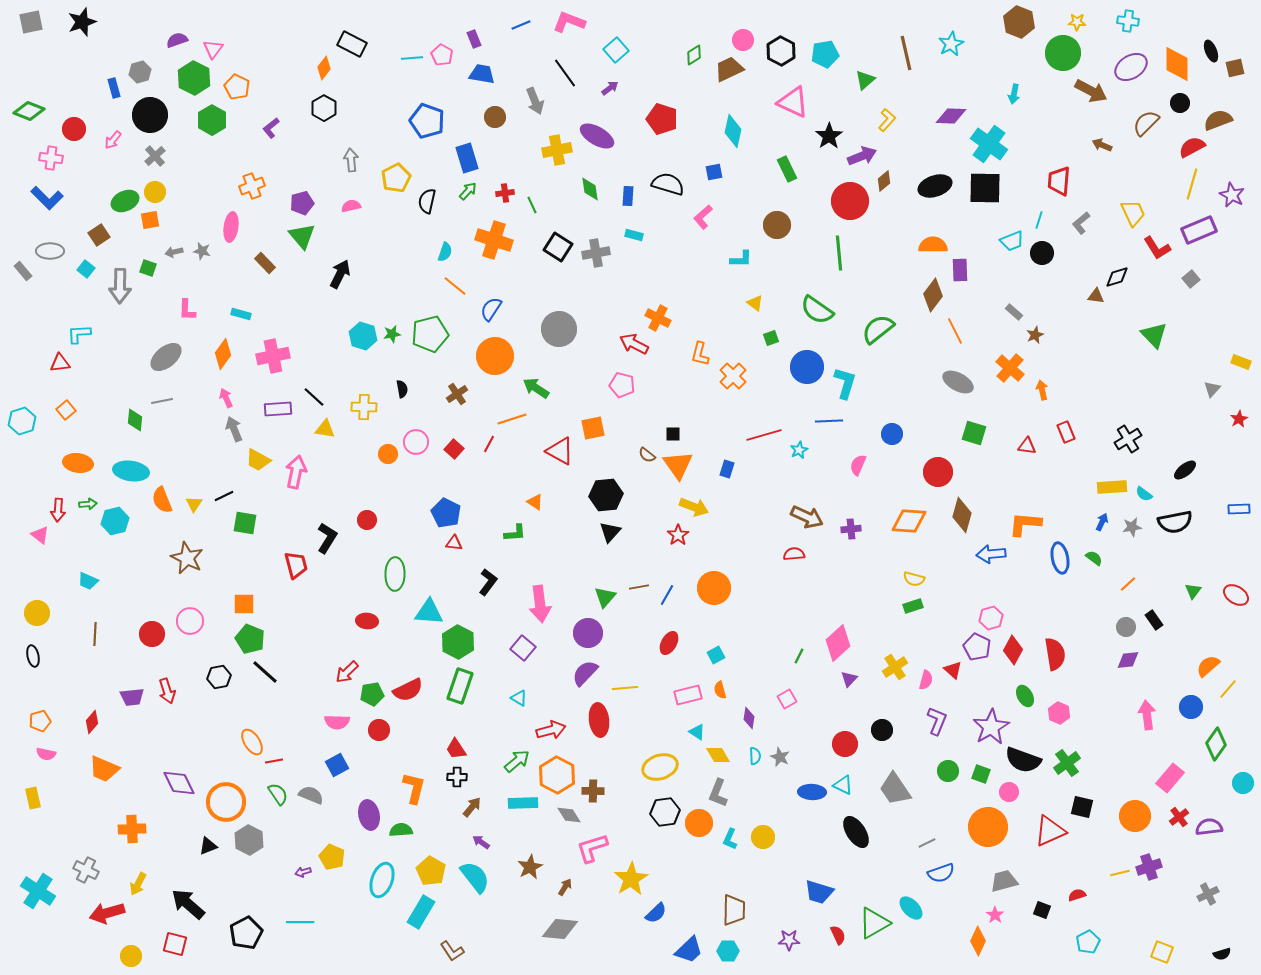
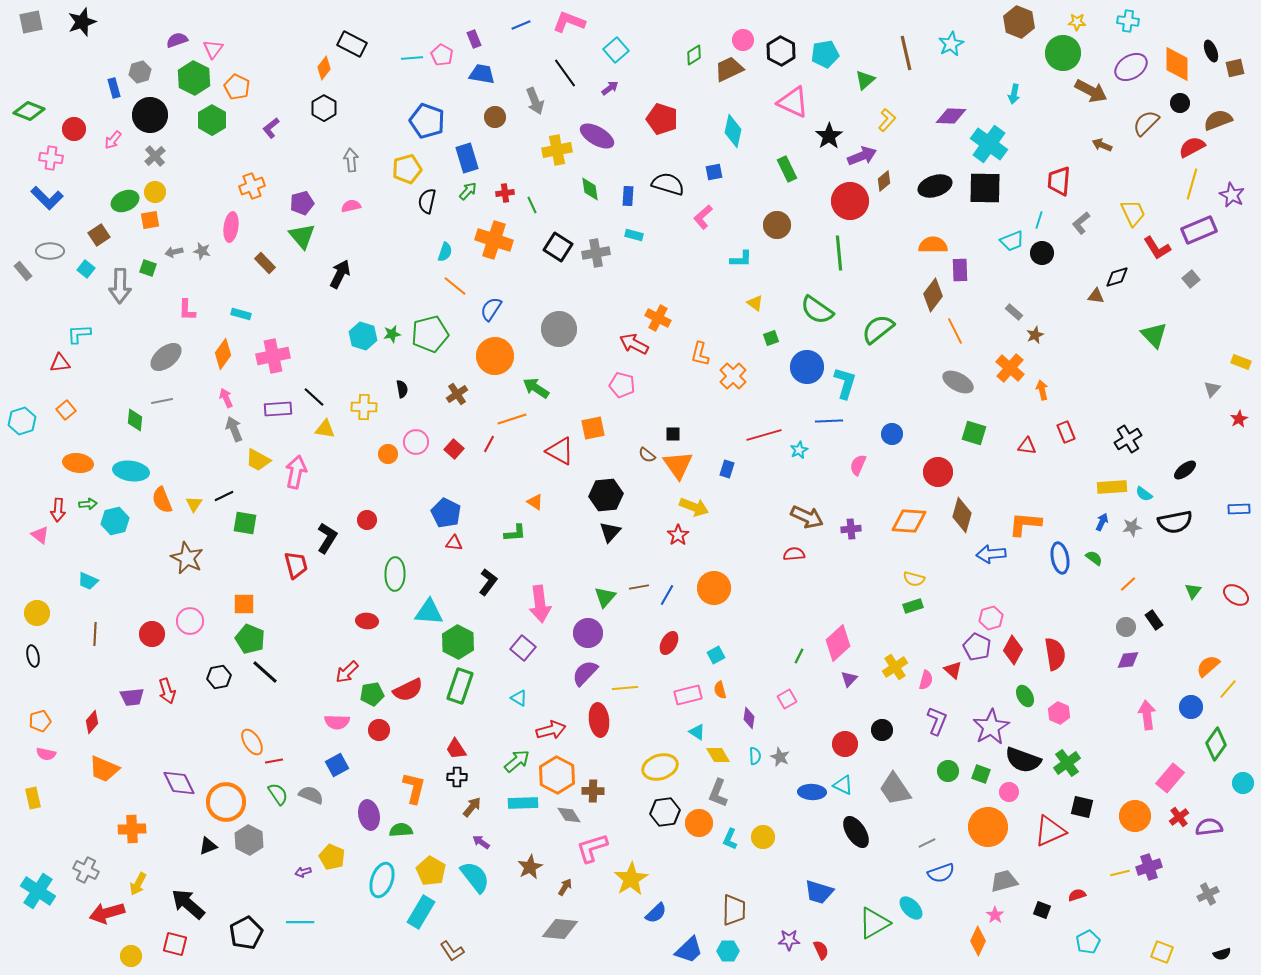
yellow pentagon at (396, 178): moved 11 px right, 9 px up; rotated 12 degrees clockwise
red semicircle at (838, 935): moved 17 px left, 15 px down
